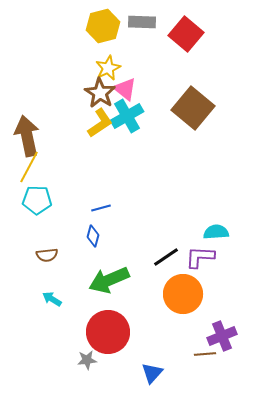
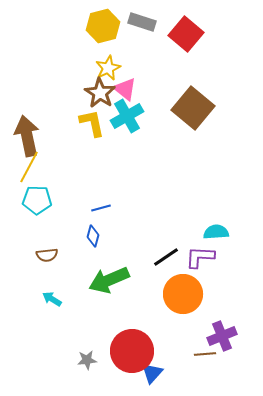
gray rectangle: rotated 16 degrees clockwise
yellow L-shape: moved 8 px left; rotated 68 degrees counterclockwise
red circle: moved 24 px right, 19 px down
